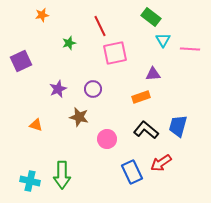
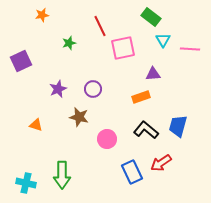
pink square: moved 8 px right, 5 px up
cyan cross: moved 4 px left, 2 px down
